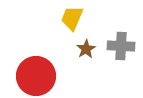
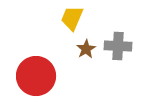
gray cross: moved 3 px left
